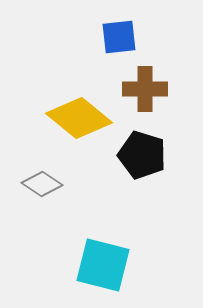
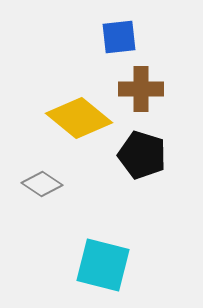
brown cross: moved 4 px left
